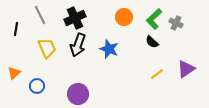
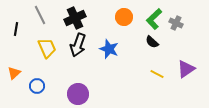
yellow line: rotated 64 degrees clockwise
